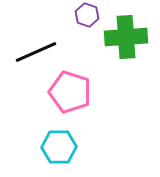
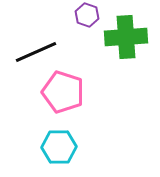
pink pentagon: moved 7 px left
